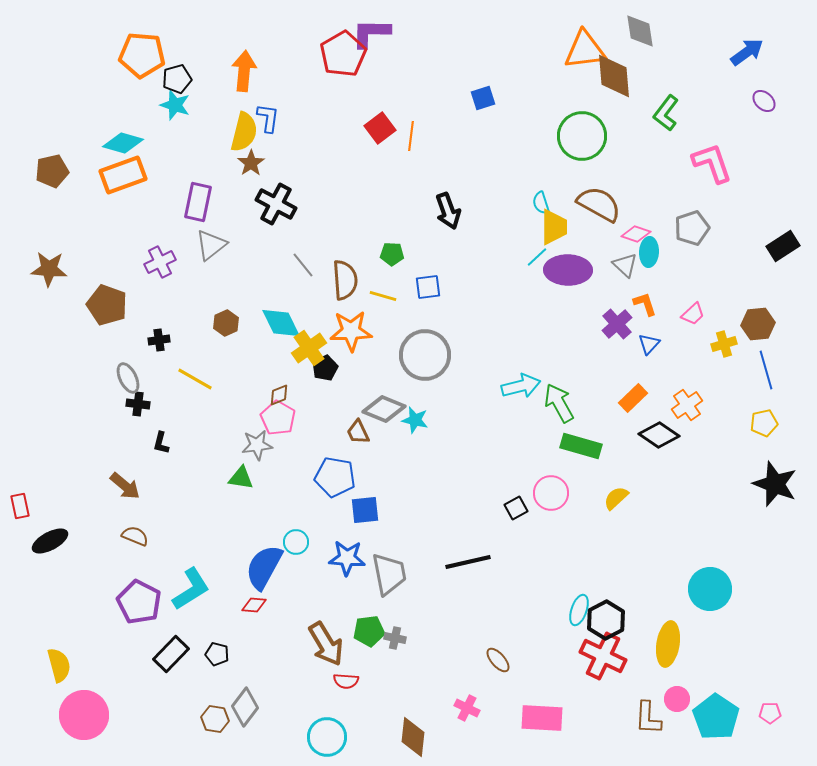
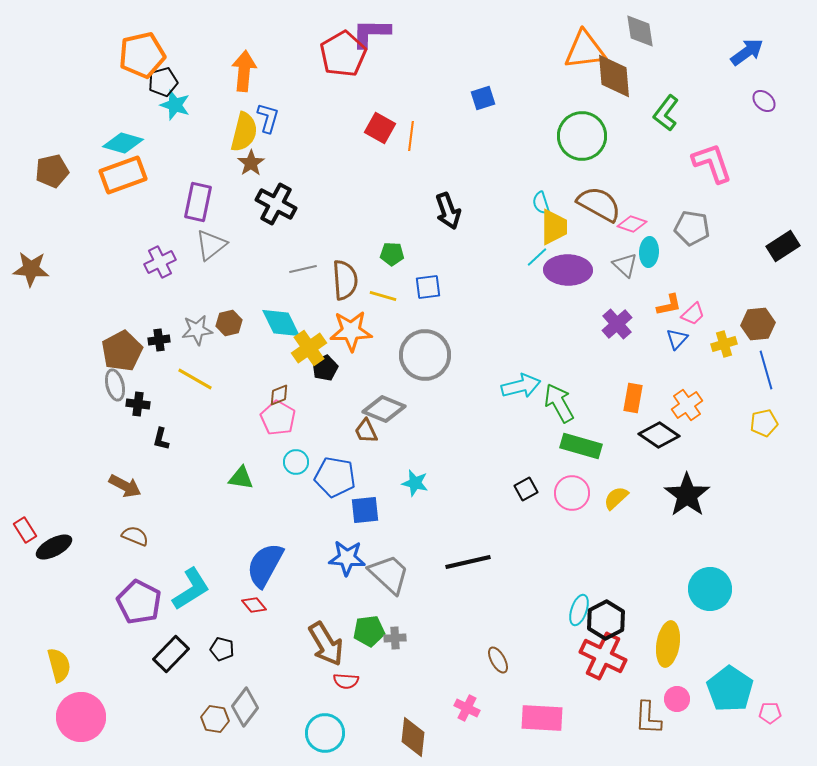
orange pentagon at (142, 55): rotated 18 degrees counterclockwise
black pentagon at (177, 79): moved 14 px left, 3 px down
blue L-shape at (268, 118): rotated 8 degrees clockwise
red square at (380, 128): rotated 24 degrees counterclockwise
gray pentagon at (692, 228): rotated 28 degrees clockwise
pink diamond at (636, 234): moved 4 px left, 10 px up
gray line at (303, 265): moved 4 px down; rotated 64 degrees counterclockwise
brown star at (49, 269): moved 18 px left
orange L-shape at (645, 304): moved 24 px right, 1 px down; rotated 96 degrees clockwise
brown pentagon at (107, 305): moved 15 px right, 46 px down; rotated 24 degrees clockwise
brown hexagon at (226, 323): moved 3 px right; rotated 10 degrees clockwise
blue triangle at (649, 344): moved 28 px right, 5 px up
gray ellipse at (128, 378): moved 13 px left, 7 px down; rotated 12 degrees clockwise
orange rectangle at (633, 398): rotated 36 degrees counterclockwise
cyan star at (415, 420): moved 63 px down
brown trapezoid at (358, 432): moved 8 px right, 1 px up
black L-shape at (161, 443): moved 4 px up
gray star at (257, 445): moved 60 px left, 115 px up
black star at (775, 484): moved 88 px left, 11 px down; rotated 15 degrees clockwise
brown arrow at (125, 486): rotated 12 degrees counterclockwise
pink circle at (551, 493): moved 21 px right
red rectangle at (20, 506): moved 5 px right, 24 px down; rotated 20 degrees counterclockwise
black square at (516, 508): moved 10 px right, 19 px up
black ellipse at (50, 541): moved 4 px right, 6 px down
cyan circle at (296, 542): moved 80 px up
blue semicircle at (264, 567): moved 1 px right, 2 px up
gray trapezoid at (389, 574): rotated 36 degrees counterclockwise
red diamond at (254, 605): rotated 45 degrees clockwise
gray cross at (395, 638): rotated 15 degrees counterclockwise
black pentagon at (217, 654): moved 5 px right, 5 px up
brown ellipse at (498, 660): rotated 12 degrees clockwise
pink circle at (84, 715): moved 3 px left, 2 px down
cyan pentagon at (716, 717): moved 14 px right, 28 px up
cyan circle at (327, 737): moved 2 px left, 4 px up
